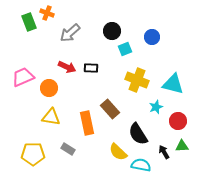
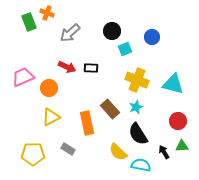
cyan star: moved 20 px left
yellow triangle: rotated 36 degrees counterclockwise
